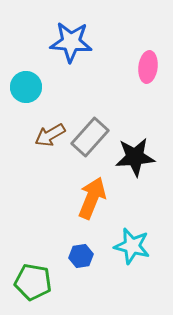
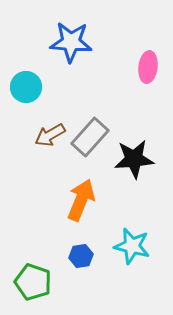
black star: moved 1 px left, 2 px down
orange arrow: moved 11 px left, 2 px down
green pentagon: rotated 9 degrees clockwise
